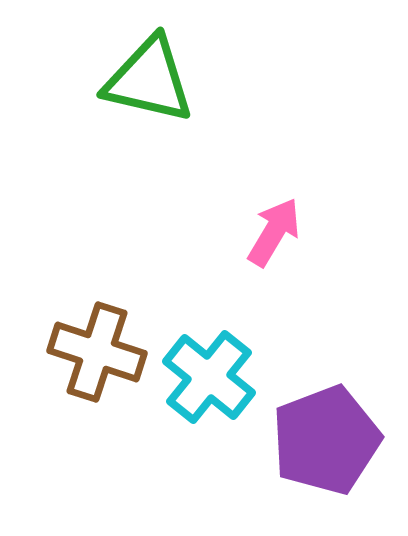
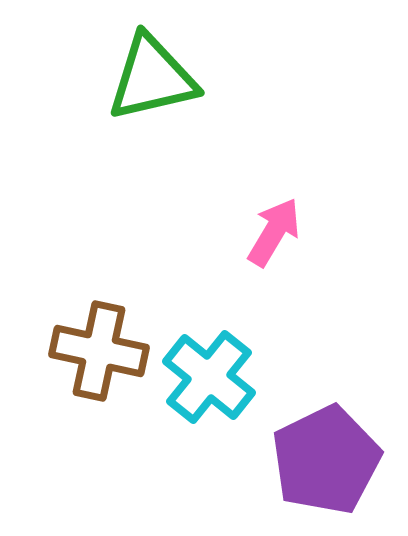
green triangle: moved 3 px right, 2 px up; rotated 26 degrees counterclockwise
brown cross: moved 2 px right, 1 px up; rotated 6 degrees counterclockwise
purple pentagon: moved 20 px down; rotated 5 degrees counterclockwise
